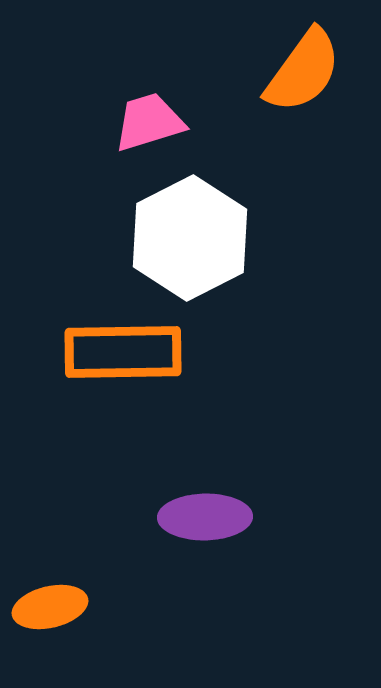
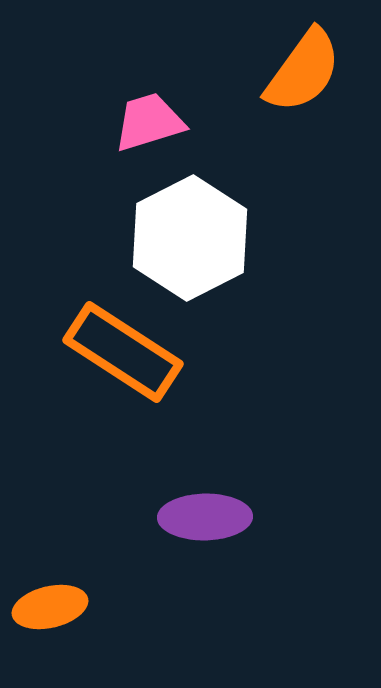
orange rectangle: rotated 34 degrees clockwise
